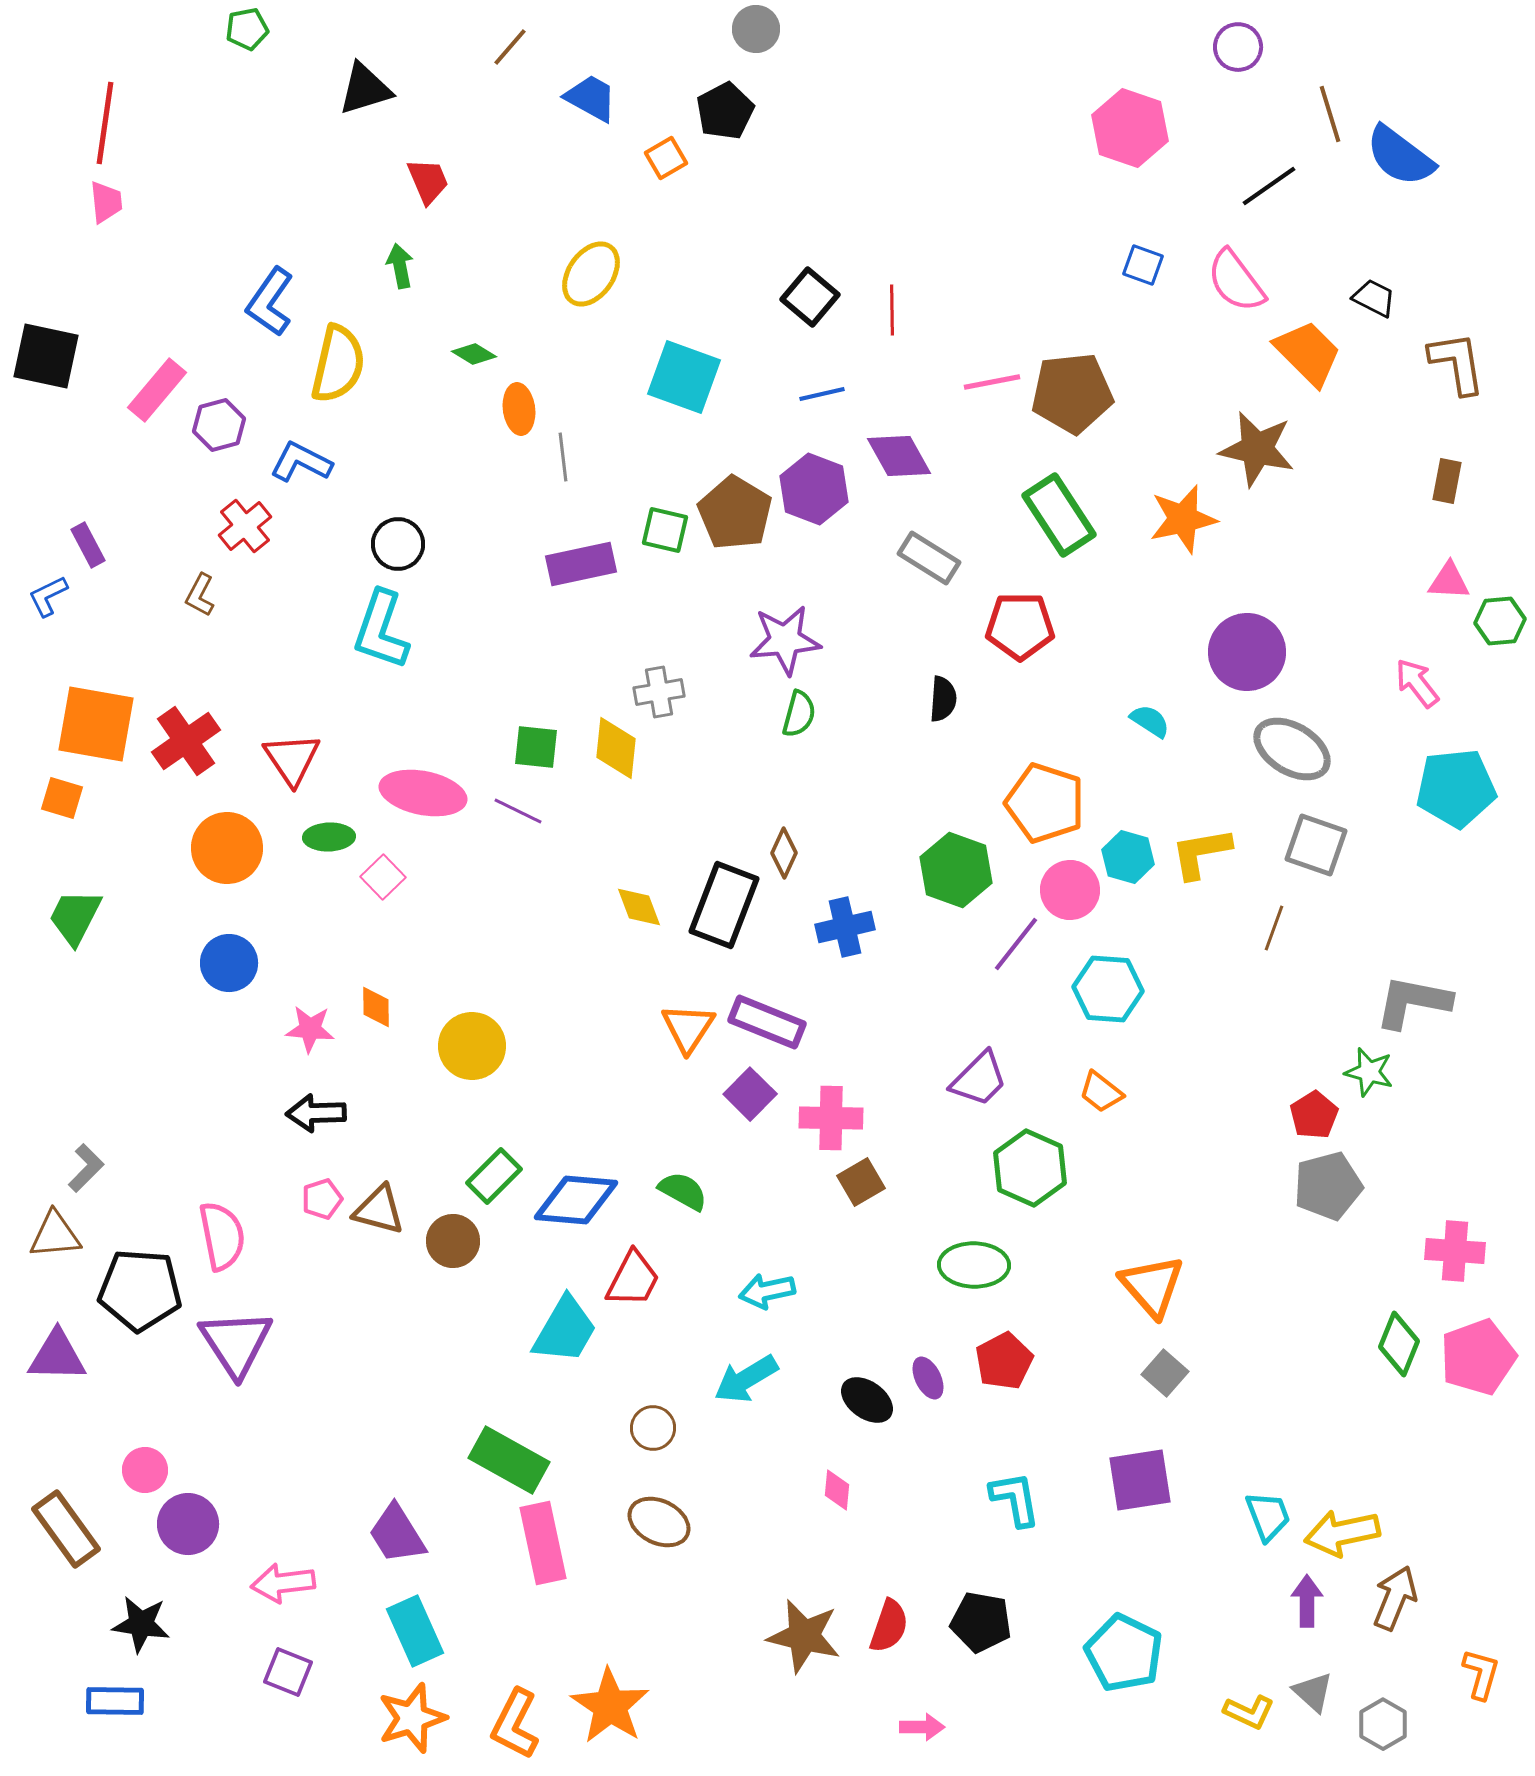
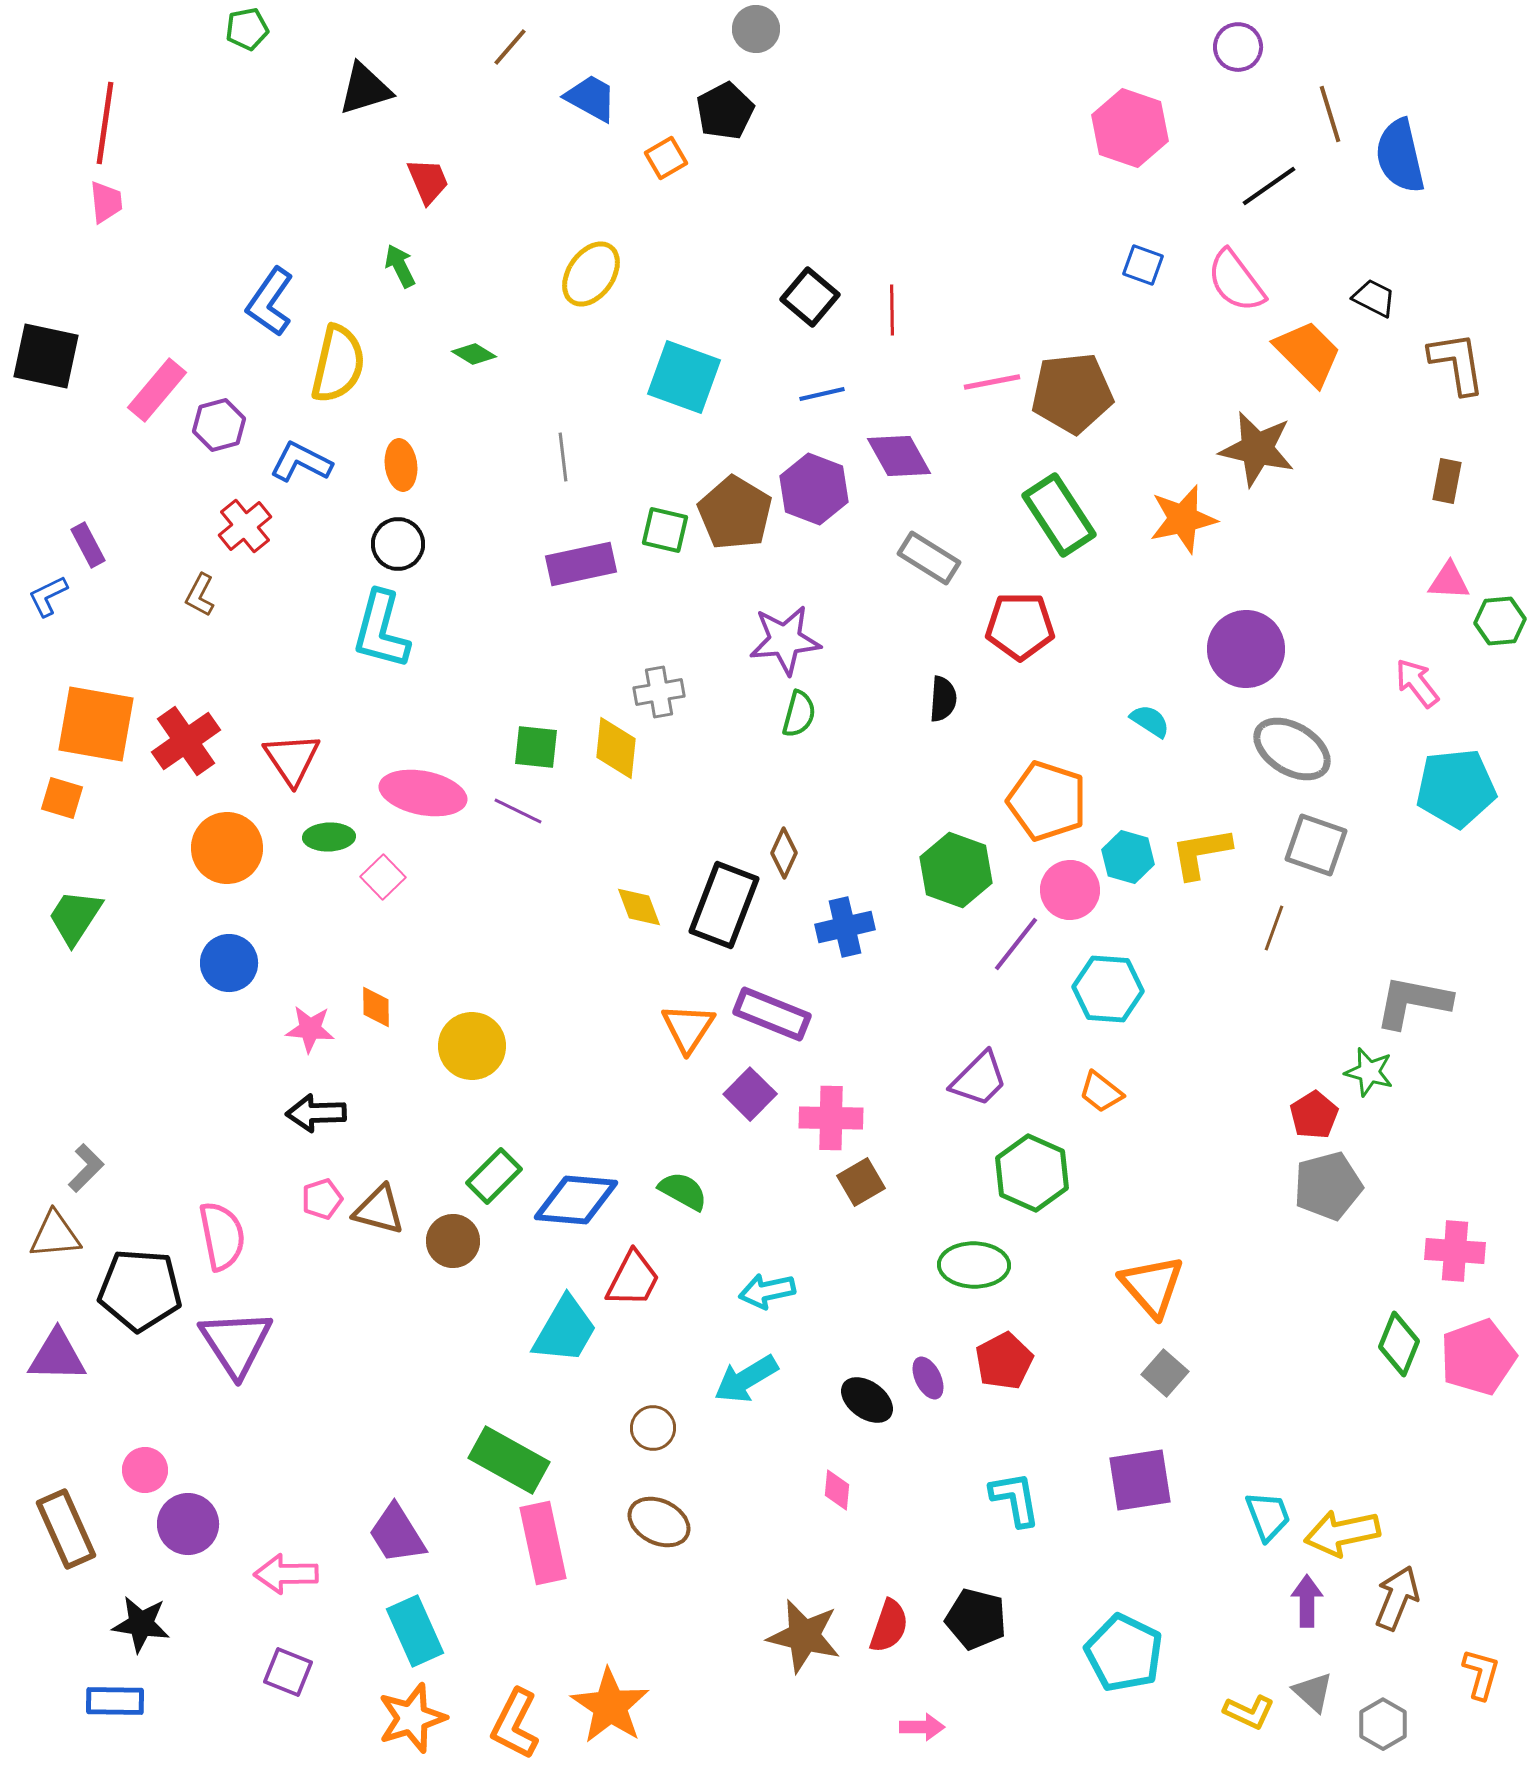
blue semicircle at (1400, 156): rotated 40 degrees clockwise
green arrow at (400, 266): rotated 15 degrees counterclockwise
orange ellipse at (519, 409): moved 118 px left, 56 px down
cyan L-shape at (381, 630): rotated 4 degrees counterclockwise
purple circle at (1247, 652): moved 1 px left, 3 px up
orange pentagon at (1045, 803): moved 2 px right, 2 px up
green trapezoid at (75, 917): rotated 6 degrees clockwise
purple rectangle at (767, 1022): moved 5 px right, 8 px up
green hexagon at (1030, 1168): moved 2 px right, 5 px down
brown rectangle at (66, 1529): rotated 12 degrees clockwise
pink arrow at (283, 1583): moved 3 px right, 9 px up; rotated 6 degrees clockwise
brown arrow at (1395, 1598): moved 2 px right
black pentagon at (981, 1622): moved 5 px left, 3 px up; rotated 4 degrees clockwise
